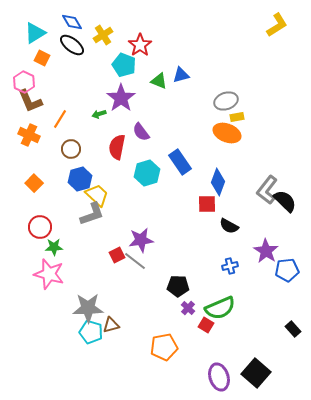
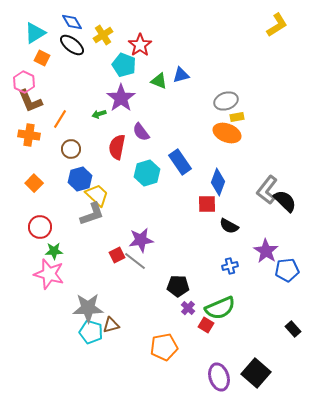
orange cross at (29, 135): rotated 15 degrees counterclockwise
green star at (54, 247): moved 4 px down
